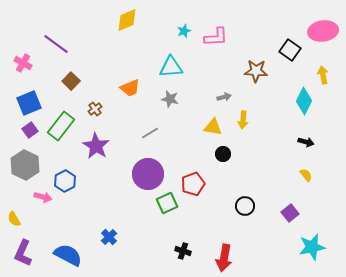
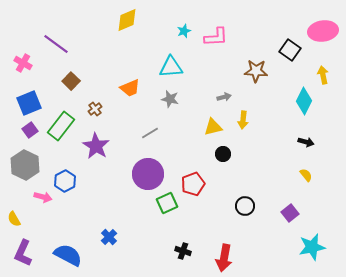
yellow triangle at (213, 127): rotated 24 degrees counterclockwise
